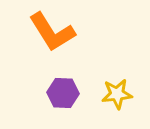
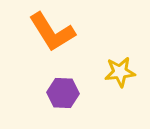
yellow star: moved 3 px right, 22 px up
